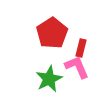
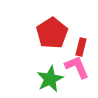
red rectangle: moved 1 px up
green star: moved 1 px right
